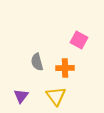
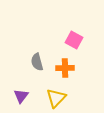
pink square: moved 5 px left
yellow triangle: moved 2 px down; rotated 20 degrees clockwise
